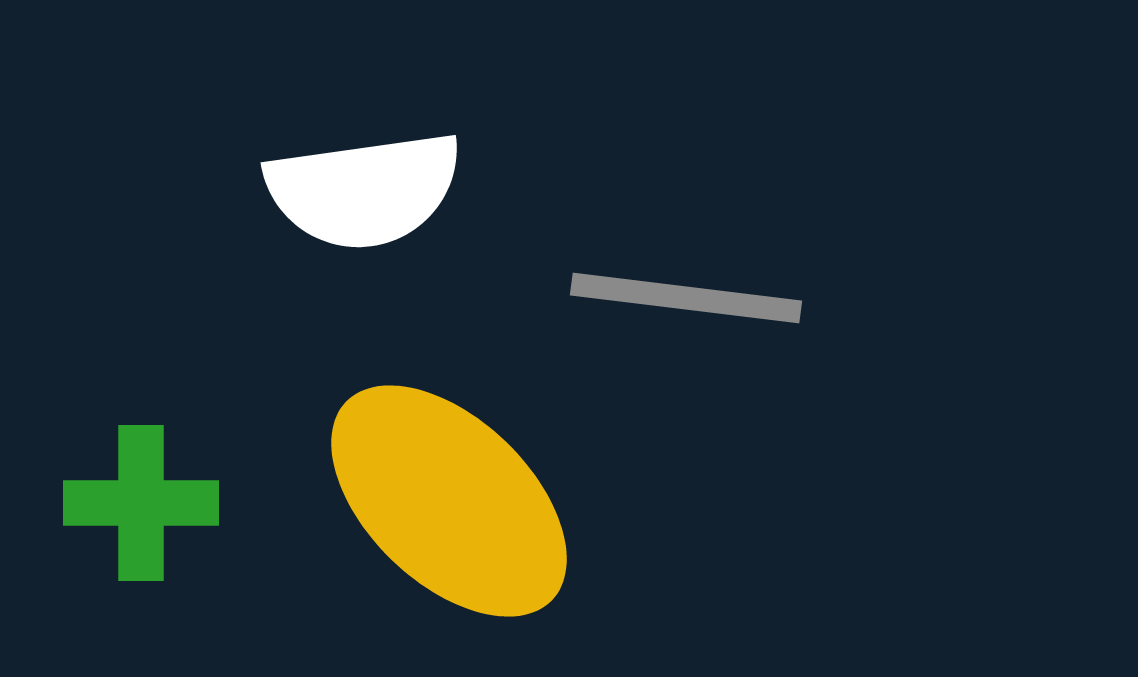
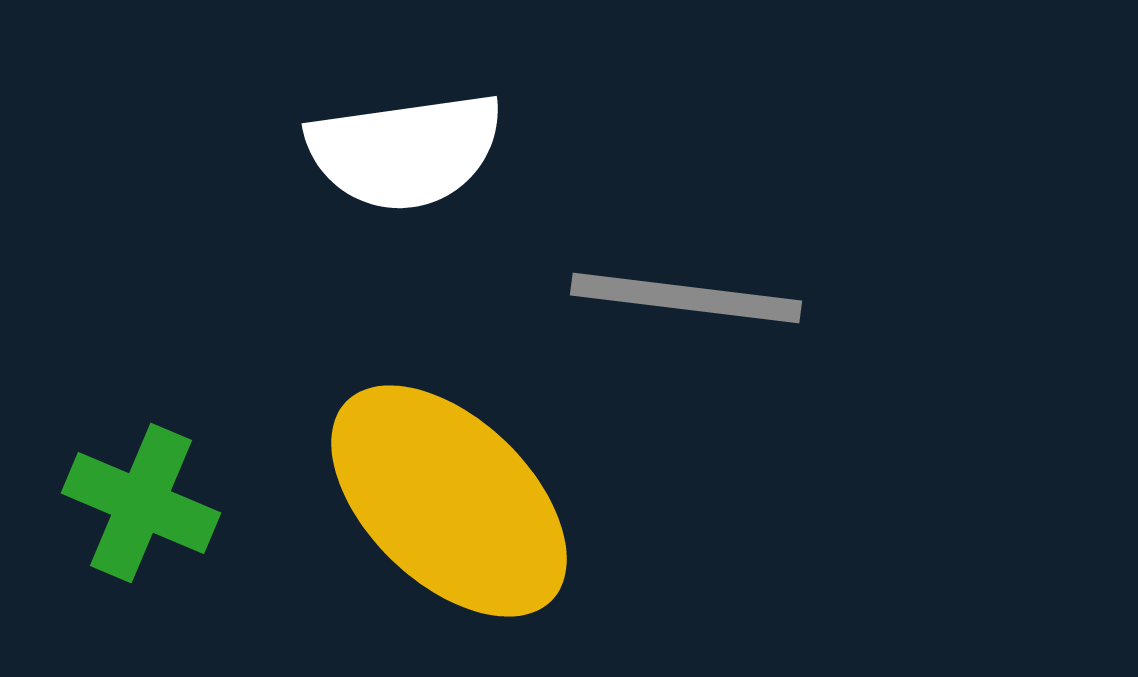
white semicircle: moved 41 px right, 39 px up
green cross: rotated 23 degrees clockwise
